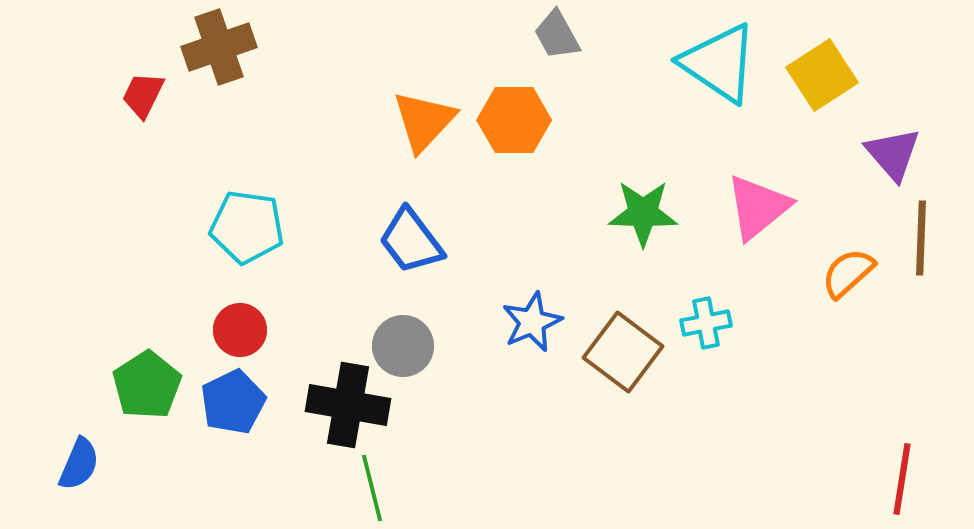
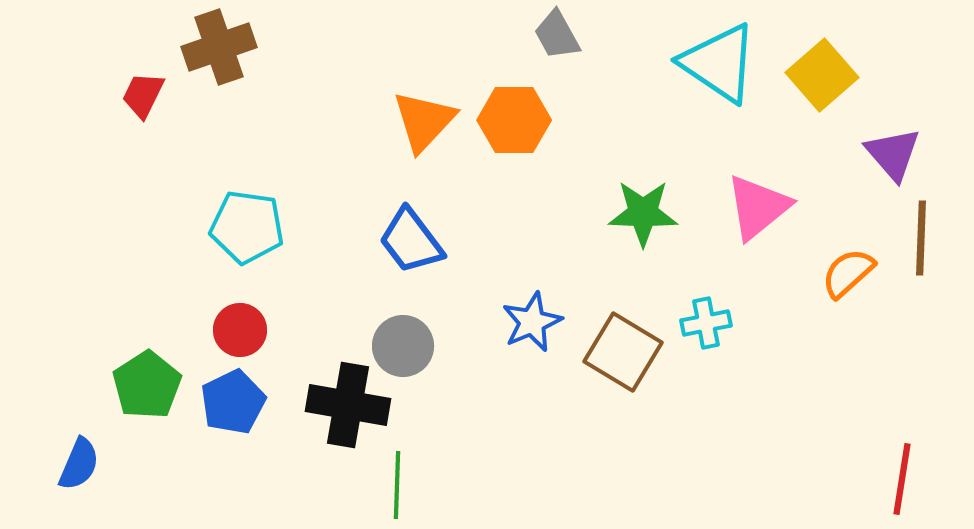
yellow square: rotated 8 degrees counterclockwise
brown square: rotated 6 degrees counterclockwise
green line: moved 25 px right, 3 px up; rotated 16 degrees clockwise
